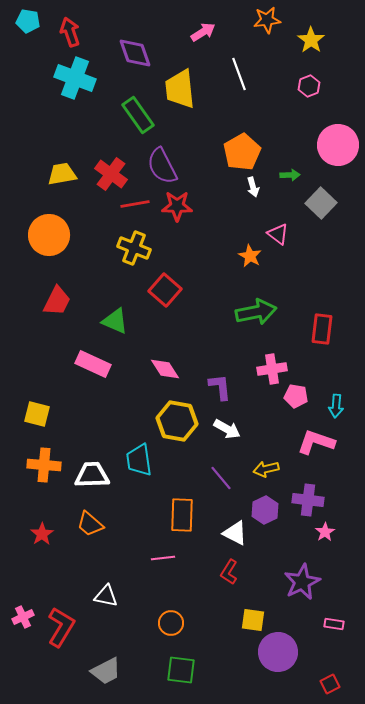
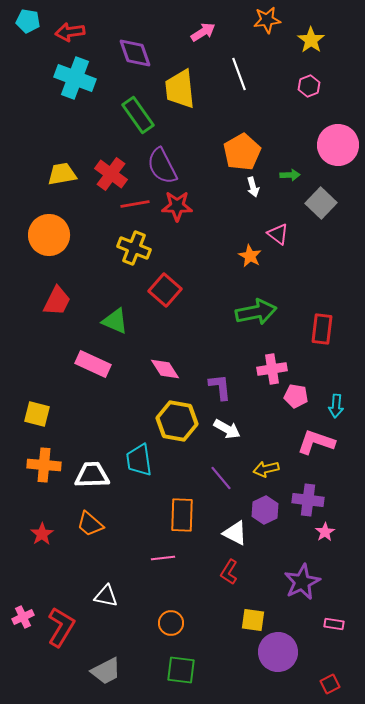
red arrow at (70, 32): rotated 80 degrees counterclockwise
